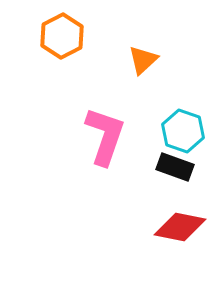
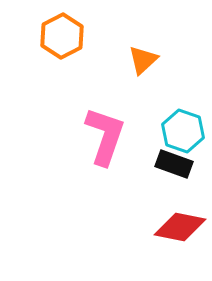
black rectangle: moved 1 px left, 3 px up
